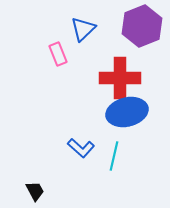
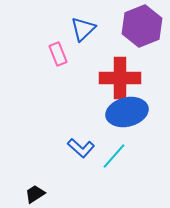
cyan line: rotated 28 degrees clockwise
black trapezoid: moved 3 px down; rotated 95 degrees counterclockwise
